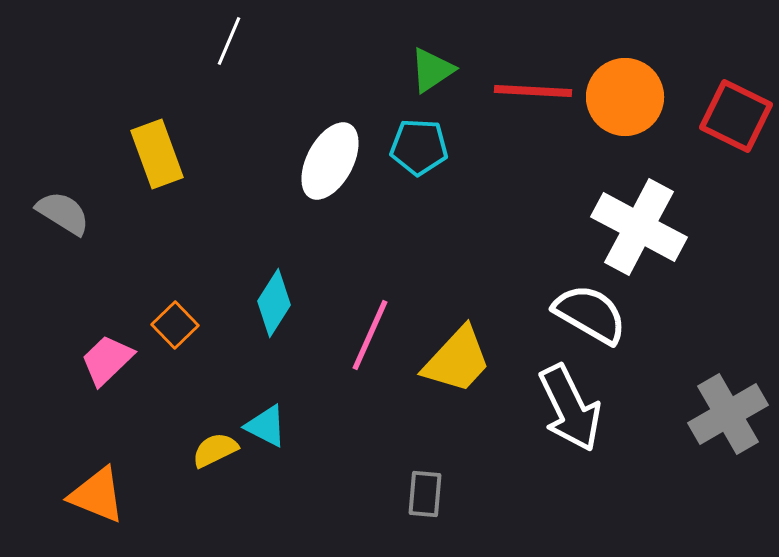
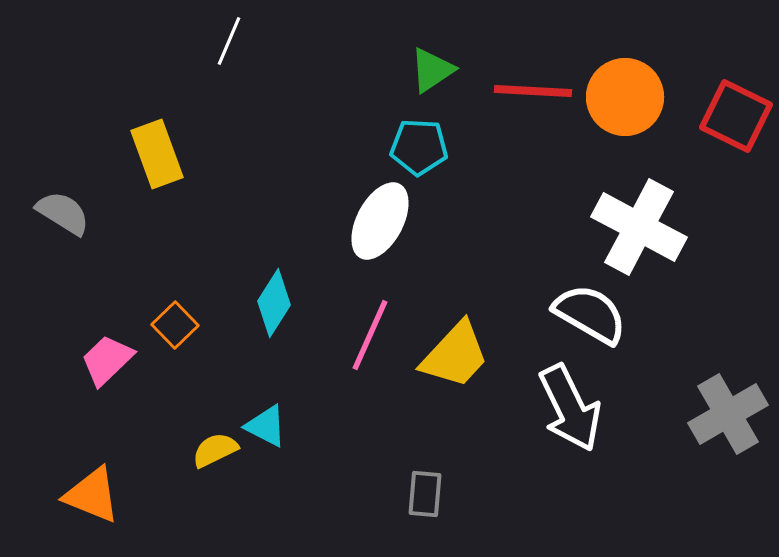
white ellipse: moved 50 px right, 60 px down
yellow trapezoid: moved 2 px left, 5 px up
orange triangle: moved 5 px left
